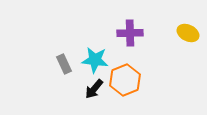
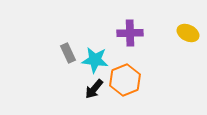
gray rectangle: moved 4 px right, 11 px up
